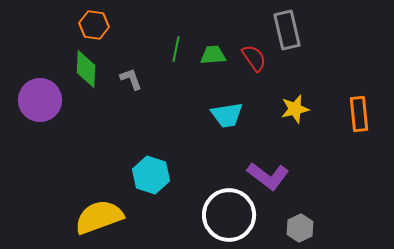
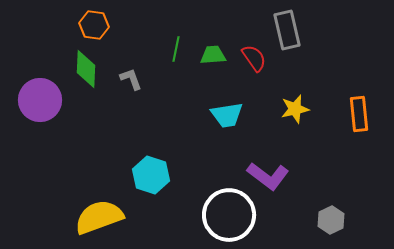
gray hexagon: moved 31 px right, 8 px up
